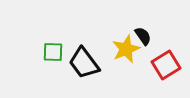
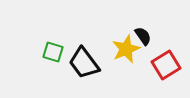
green square: rotated 15 degrees clockwise
